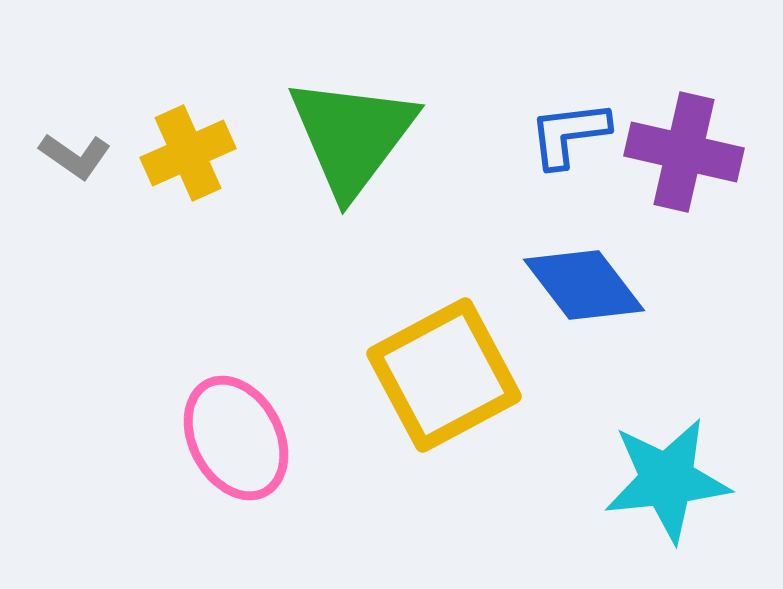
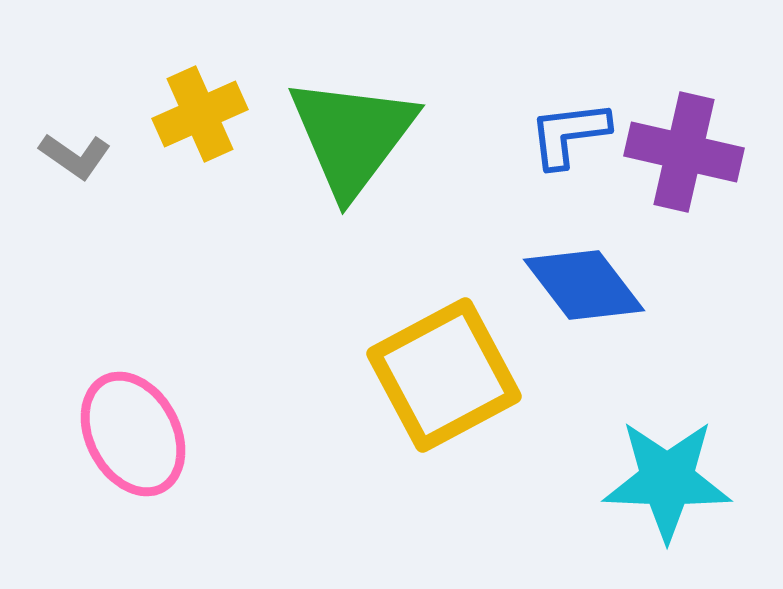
yellow cross: moved 12 px right, 39 px up
pink ellipse: moved 103 px left, 4 px up
cyan star: rotated 8 degrees clockwise
